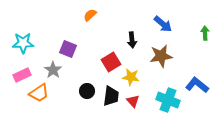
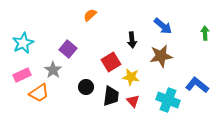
blue arrow: moved 2 px down
cyan star: rotated 25 degrees counterclockwise
purple square: rotated 18 degrees clockwise
black circle: moved 1 px left, 4 px up
